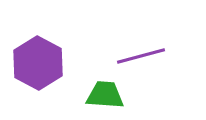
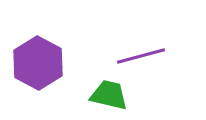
green trapezoid: moved 4 px right; rotated 9 degrees clockwise
